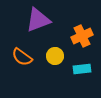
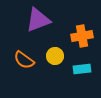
orange cross: rotated 15 degrees clockwise
orange semicircle: moved 2 px right, 3 px down
